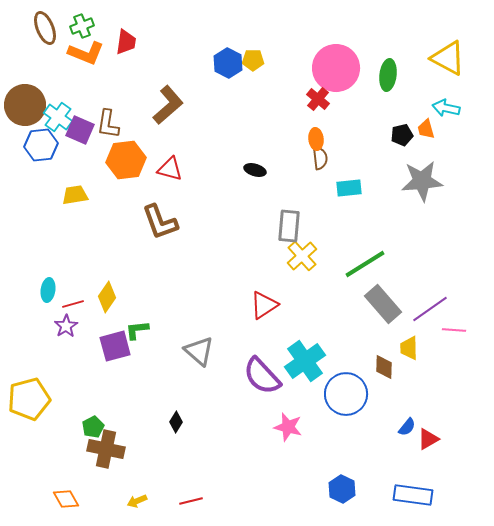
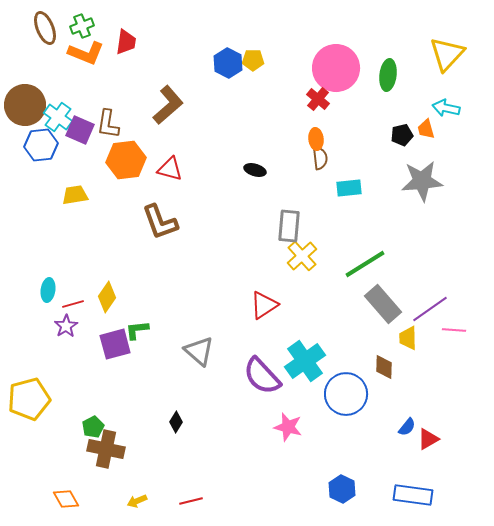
yellow triangle at (448, 58): moved 1 px left, 4 px up; rotated 45 degrees clockwise
purple square at (115, 346): moved 2 px up
yellow trapezoid at (409, 348): moved 1 px left, 10 px up
